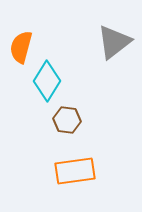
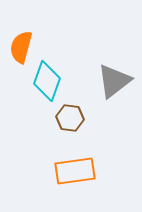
gray triangle: moved 39 px down
cyan diamond: rotated 12 degrees counterclockwise
brown hexagon: moved 3 px right, 2 px up
